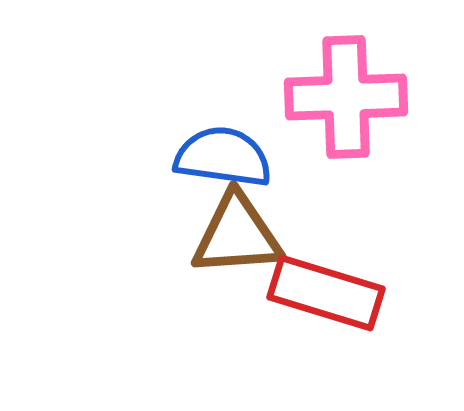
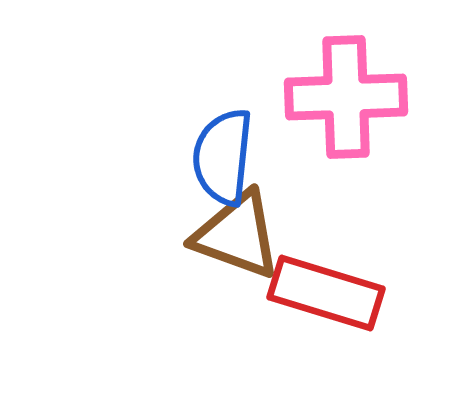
blue semicircle: rotated 92 degrees counterclockwise
brown triangle: rotated 24 degrees clockwise
